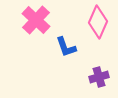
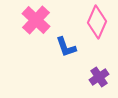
pink diamond: moved 1 px left
purple cross: rotated 18 degrees counterclockwise
